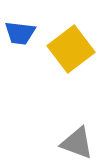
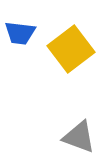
gray triangle: moved 2 px right, 6 px up
